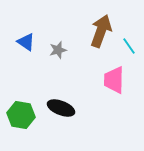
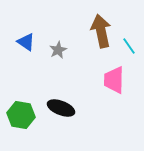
brown arrow: rotated 32 degrees counterclockwise
gray star: rotated 12 degrees counterclockwise
